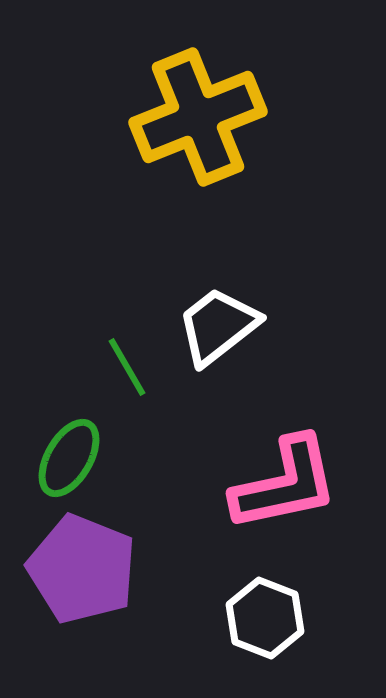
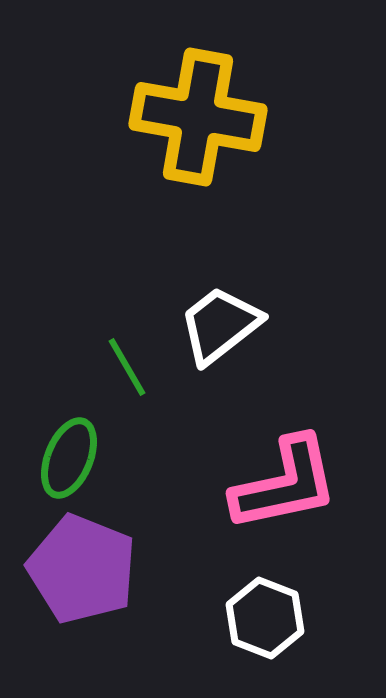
yellow cross: rotated 32 degrees clockwise
white trapezoid: moved 2 px right, 1 px up
green ellipse: rotated 8 degrees counterclockwise
